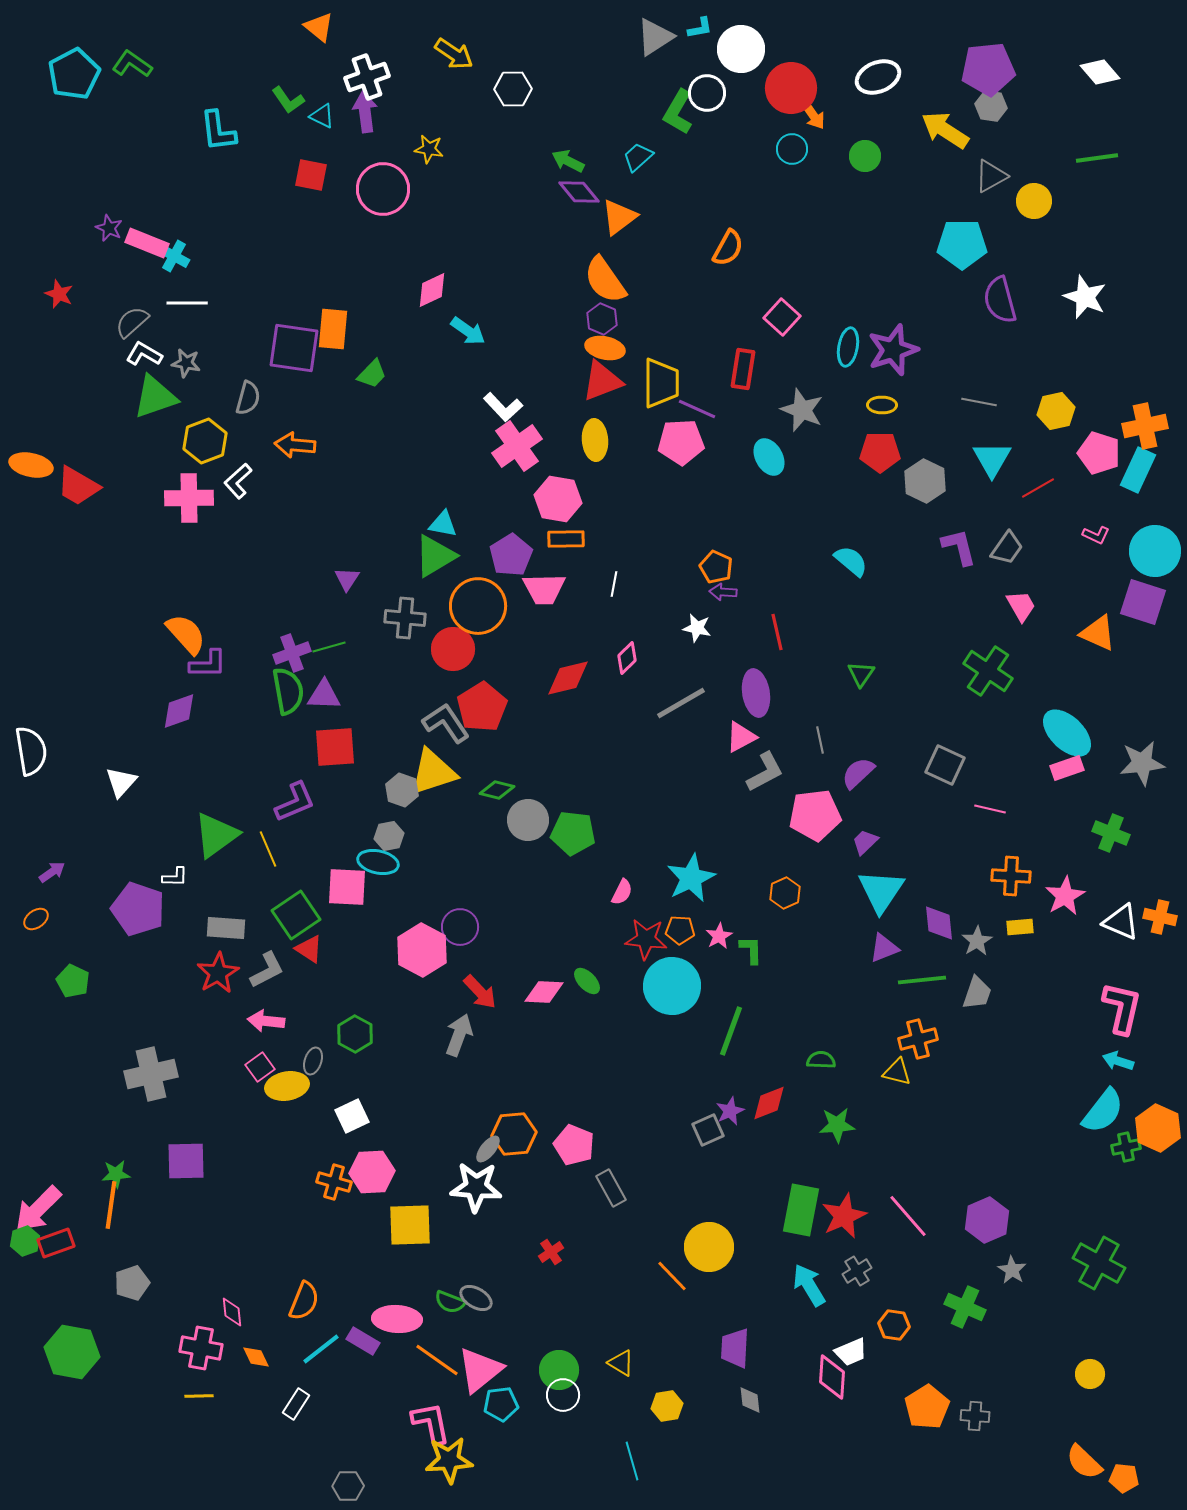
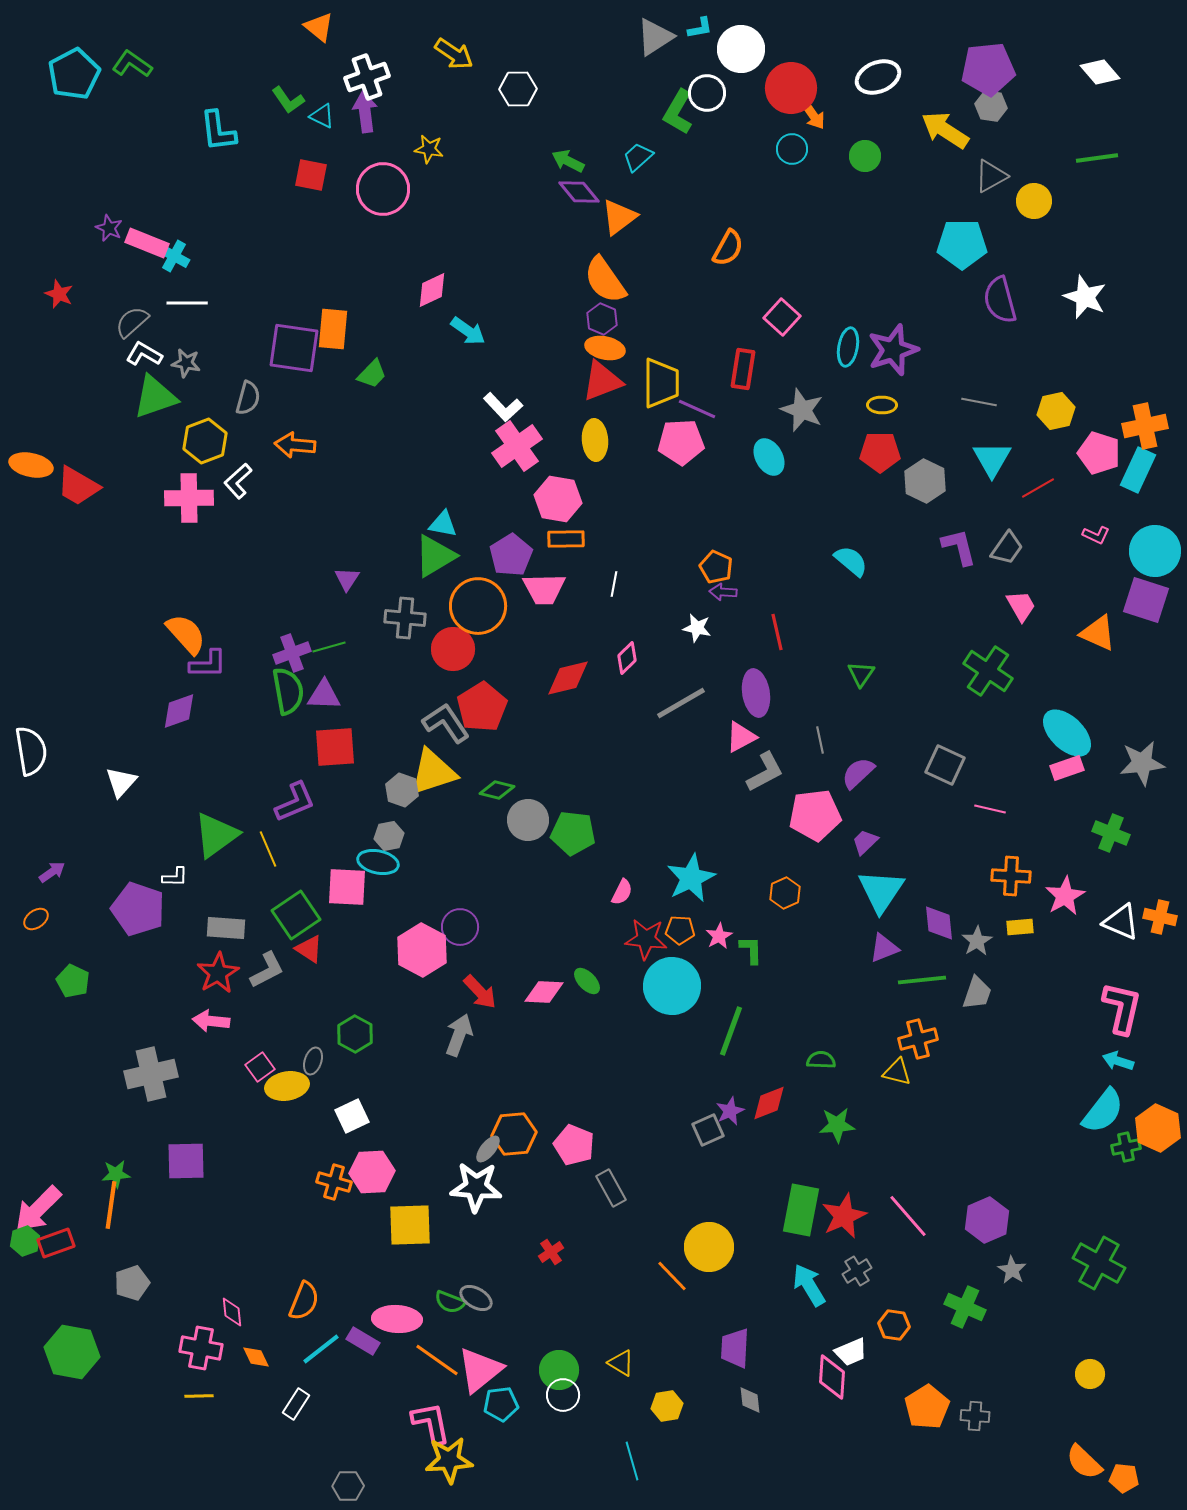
white hexagon at (513, 89): moved 5 px right
purple square at (1143, 602): moved 3 px right, 2 px up
pink arrow at (266, 1021): moved 55 px left
